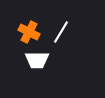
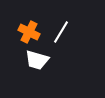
white trapezoid: rotated 15 degrees clockwise
